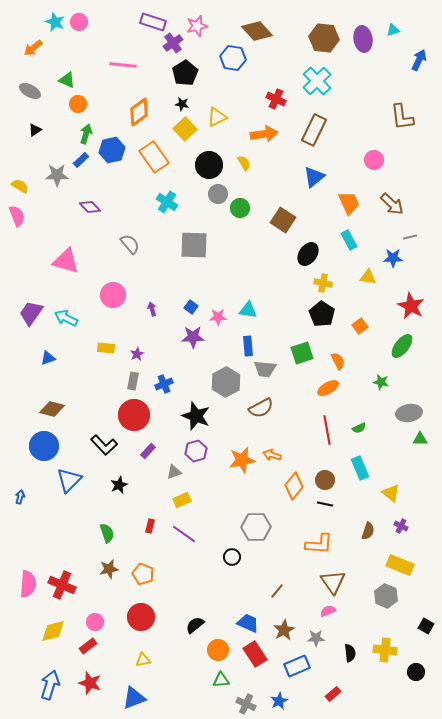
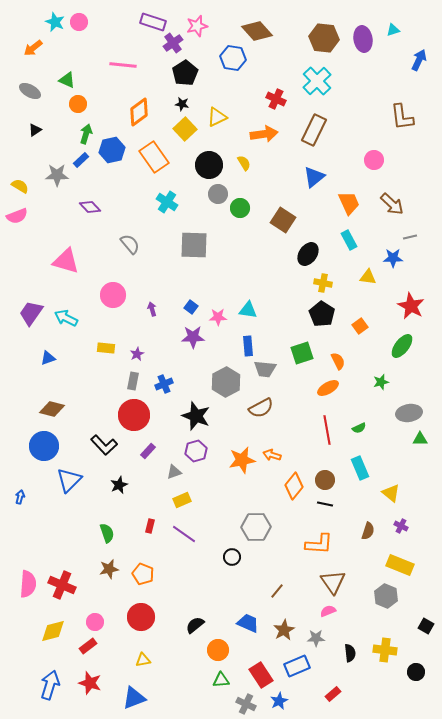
pink semicircle at (17, 216): rotated 90 degrees clockwise
green star at (381, 382): rotated 28 degrees counterclockwise
red rectangle at (255, 654): moved 6 px right, 21 px down
